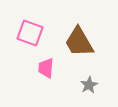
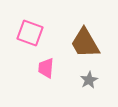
brown trapezoid: moved 6 px right, 1 px down
gray star: moved 5 px up
